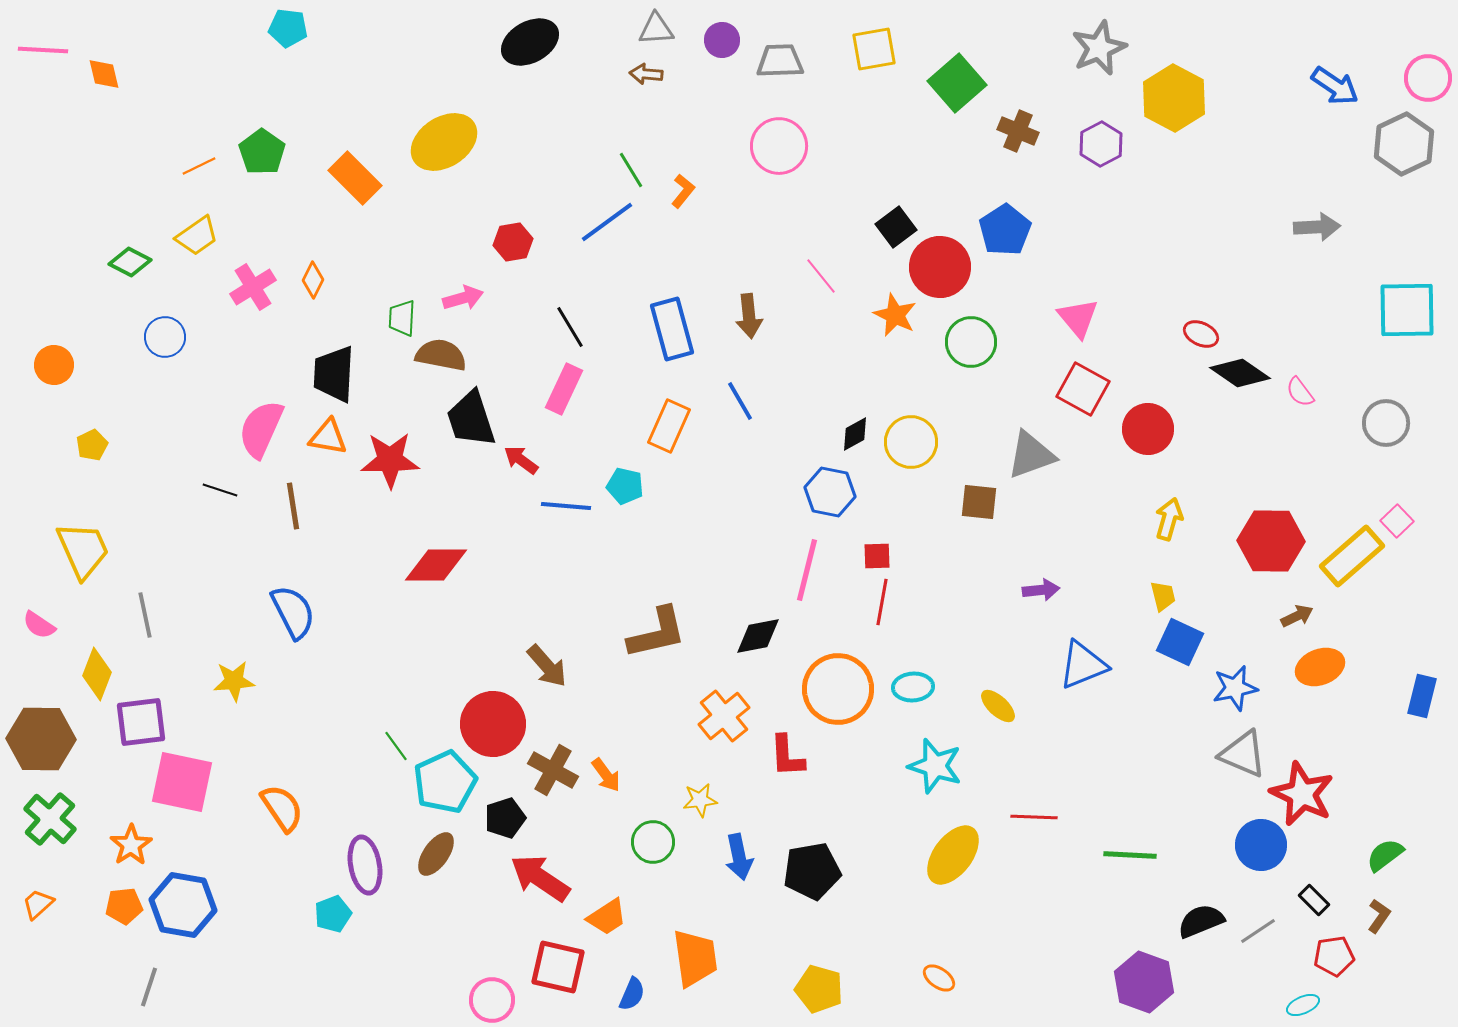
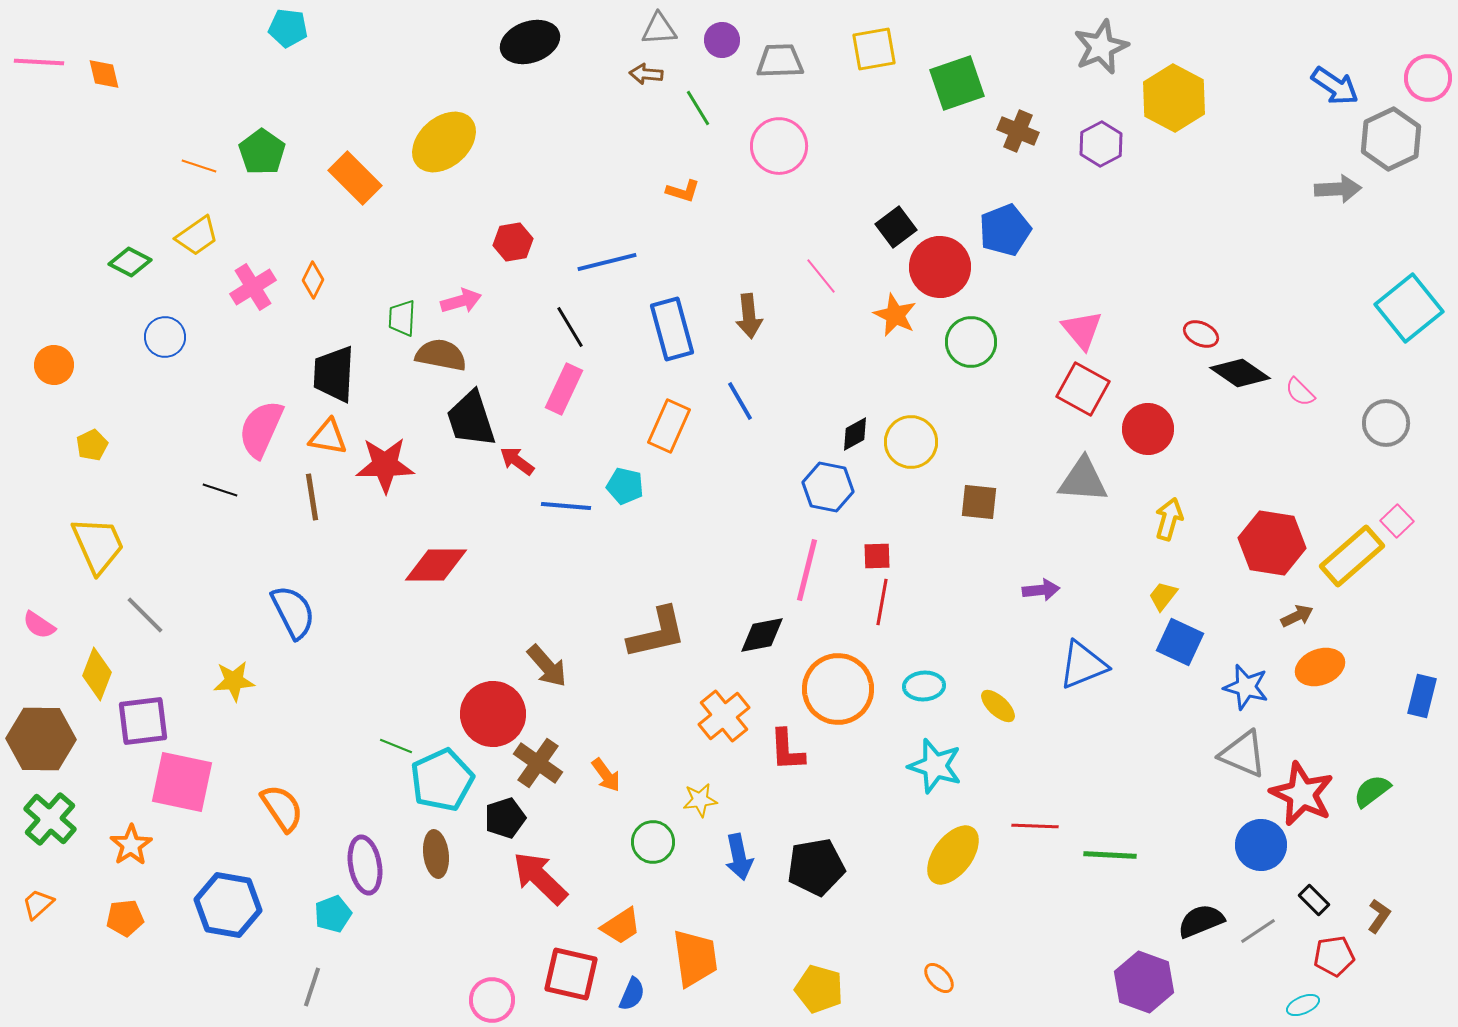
gray triangle at (656, 29): moved 3 px right
black ellipse at (530, 42): rotated 10 degrees clockwise
gray star at (1099, 48): moved 2 px right, 1 px up
pink line at (43, 50): moved 4 px left, 12 px down
green square at (957, 83): rotated 22 degrees clockwise
yellow ellipse at (444, 142): rotated 8 degrees counterclockwise
gray hexagon at (1404, 144): moved 13 px left, 5 px up
orange line at (199, 166): rotated 44 degrees clockwise
green line at (631, 170): moved 67 px right, 62 px up
orange L-shape at (683, 191): rotated 68 degrees clockwise
blue line at (607, 222): moved 40 px down; rotated 22 degrees clockwise
gray arrow at (1317, 227): moved 21 px right, 38 px up
blue pentagon at (1005, 230): rotated 12 degrees clockwise
pink arrow at (463, 298): moved 2 px left, 3 px down
cyan square at (1407, 310): moved 2 px right, 2 px up; rotated 38 degrees counterclockwise
pink triangle at (1078, 318): moved 4 px right, 12 px down
pink semicircle at (1300, 392): rotated 8 degrees counterclockwise
gray triangle at (1031, 455): moved 52 px right, 25 px down; rotated 24 degrees clockwise
red star at (390, 460): moved 5 px left, 5 px down
red arrow at (521, 460): moved 4 px left, 1 px down
blue hexagon at (830, 492): moved 2 px left, 5 px up
brown line at (293, 506): moved 19 px right, 9 px up
red hexagon at (1271, 541): moved 1 px right, 2 px down; rotated 8 degrees clockwise
yellow trapezoid at (83, 550): moved 15 px right, 5 px up
yellow trapezoid at (1163, 596): rotated 128 degrees counterclockwise
gray line at (145, 615): rotated 33 degrees counterclockwise
black diamond at (758, 636): moved 4 px right, 1 px up
cyan ellipse at (913, 687): moved 11 px right, 1 px up
blue star at (1235, 688): moved 11 px right, 1 px up; rotated 27 degrees clockwise
purple square at (141, 722): moved 2 px right, 1 px up
red circle at (493, 724): moved 10 px up
green line at (396, 746): rotated 32 degrees counterclockwise
red L-shape at (787, 756): moved 6 px up
brown cross at (553, 770): moved 15 px left, 7 px up; rotated 6 degrees clockwise
cyan pentagon at (445, 782): moved 3 px left, 2 px up
red line at (1034, 817): moved 1 px right, 9 px down
brown ellipse at (436, 854): rotated 42 degrees counterclockwise
green line at (1130, 855): moved 20 px left
green semicircle at (1385, 855): moved 13 px left, 64 px up
black pentagon at (812, 871): moved 4 px right, 4 px up
red arrow at (540, 878): rotated 10 degrees clockwise
blue hexagon at (183, 905): moved 45 px right
orange pentagon at (124, 906): moved 1 px right, 12 px down
orange trapezoid at (607, 917): moved 14 px right, 9 px down
red square at (558, 967): moved 13 px right, 7 px down
orange ellipse at (939, 978): rotated 12 degrees clockwise
gray line at (149, 987): moved 163 px right
